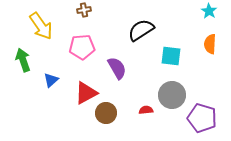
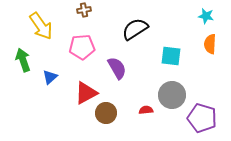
cyan star: moved 3 px left, 5 px down; rotated 21 degrees counterclockwise
black semicircle: moved 6 px left, 1 px up
blue triangle: moved 1 px left, 3 px up
